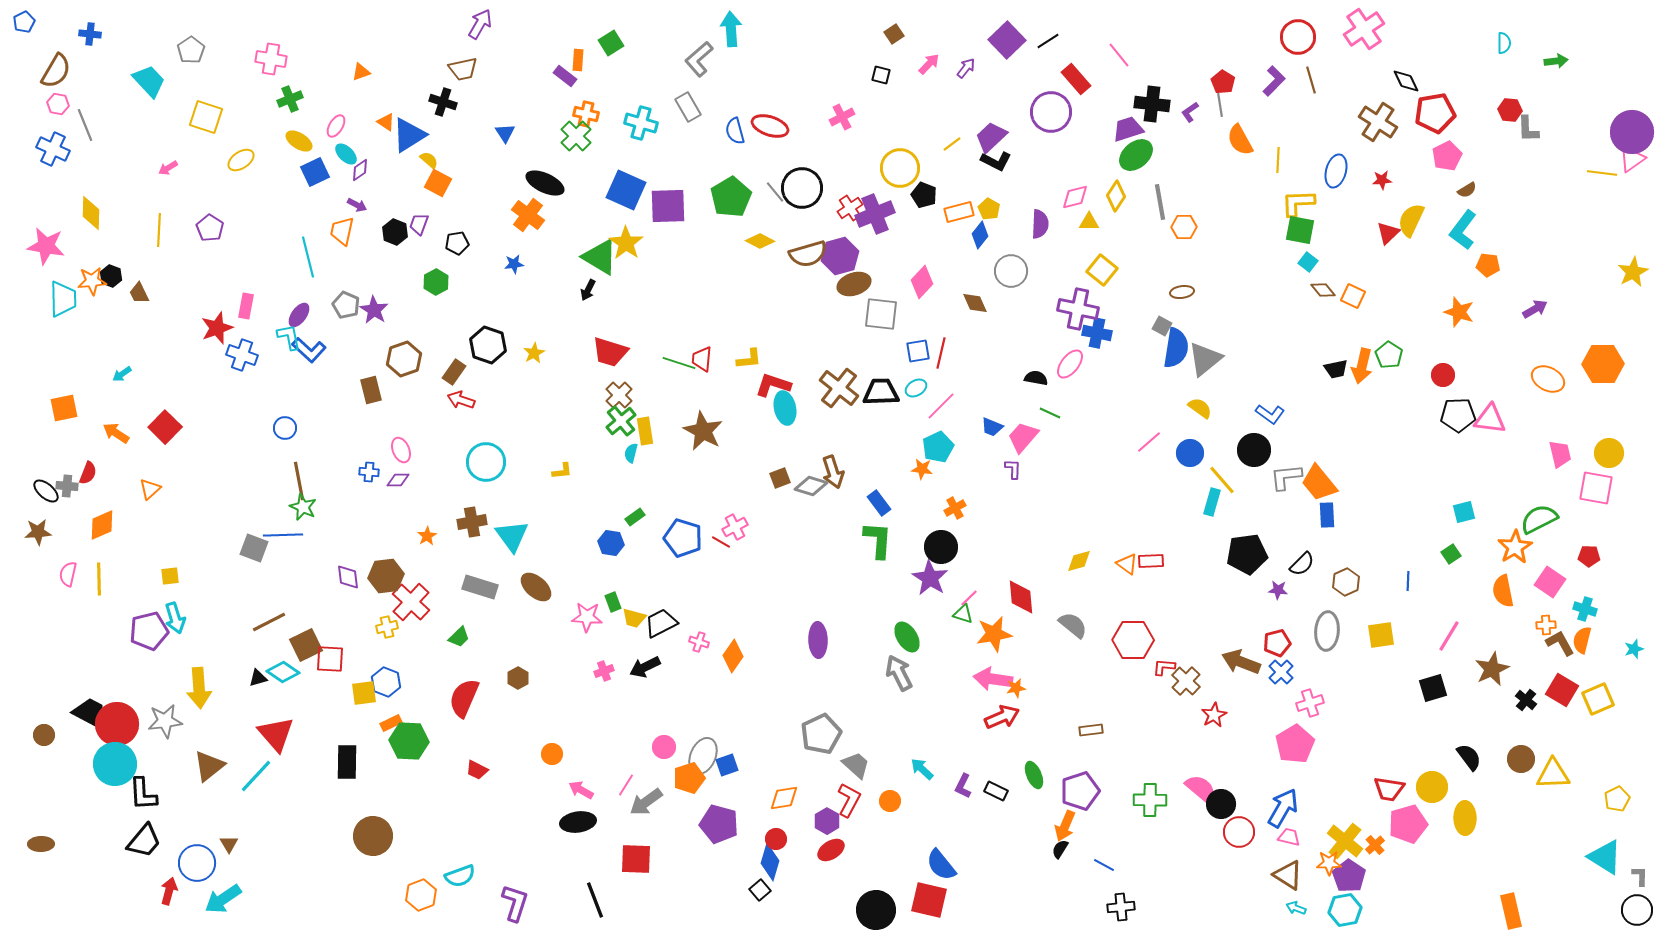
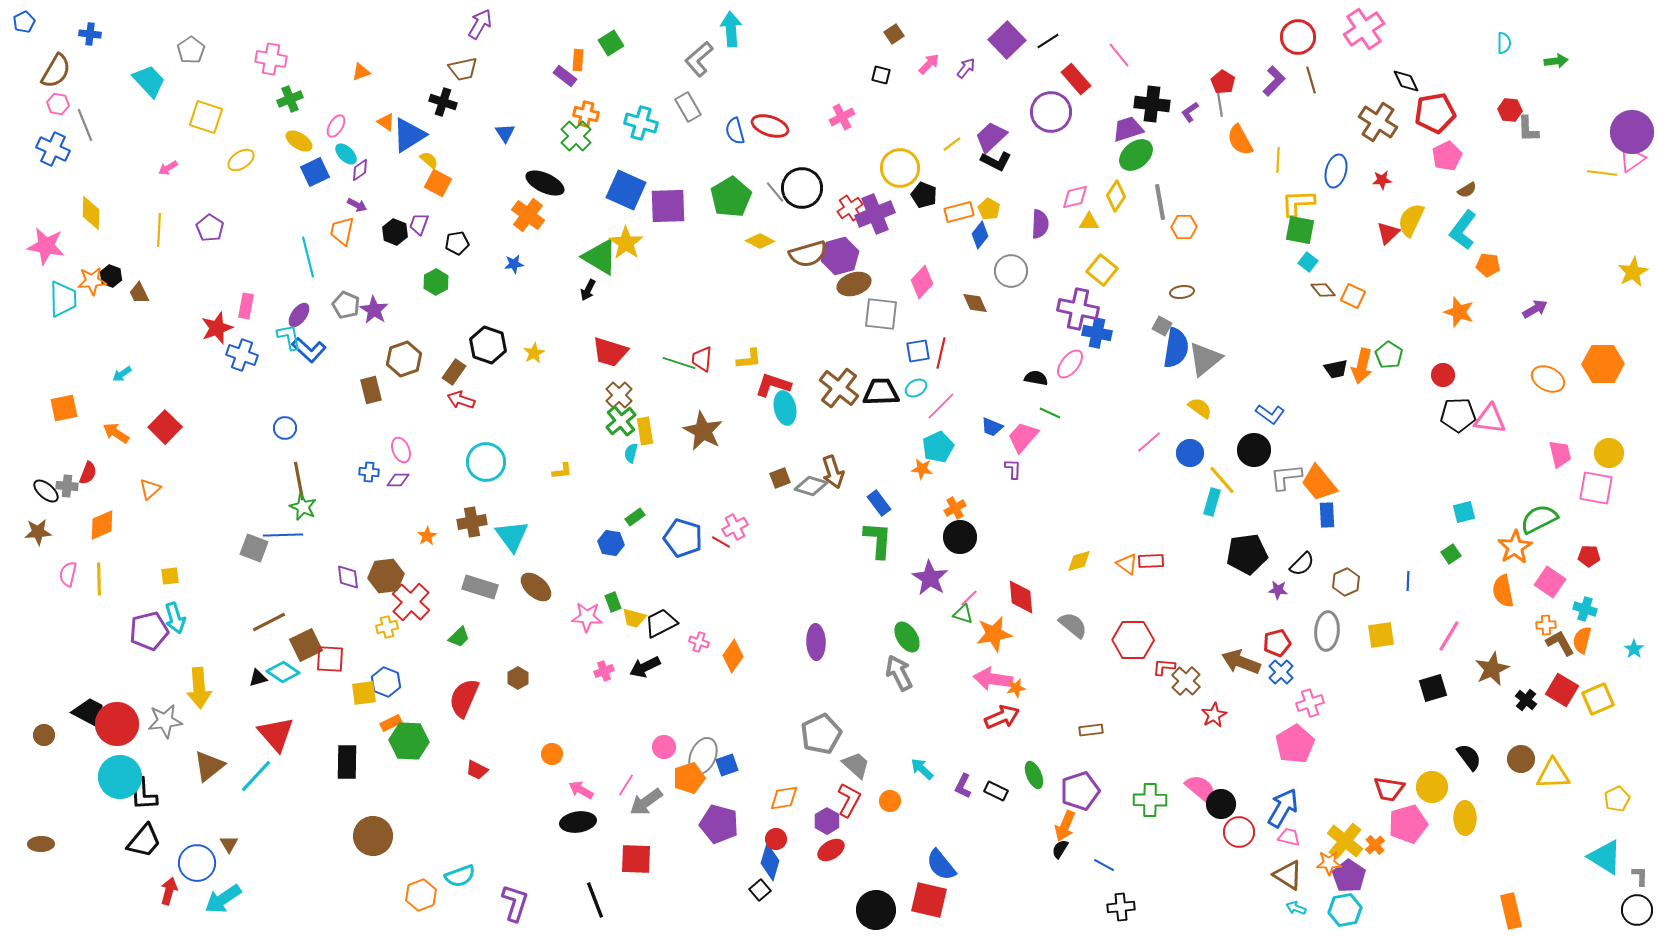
black circle at (941, 547): moved 19 px right, 10 px up
purple ellipse at (818, 640): moved 2 px left, 2 px down
cyan star at (1634, 649): rotated 18 degrees counterclockwise
cyan circle at (115, 764): moved 5 px right, 13 px down
